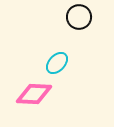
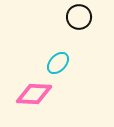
cyan ellipse: moved 1 px right
